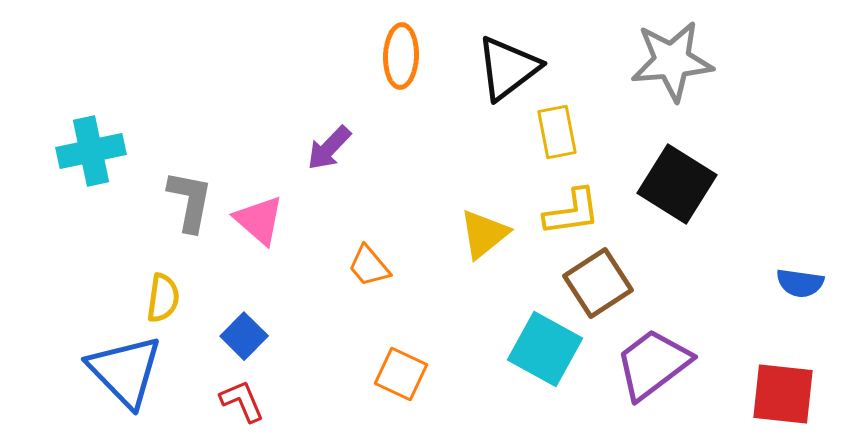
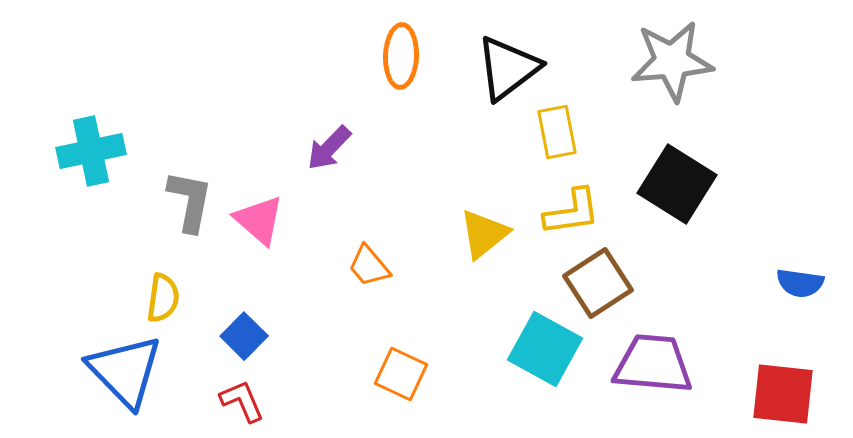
purple trapezoid: rotated 42 degrees clockwise
